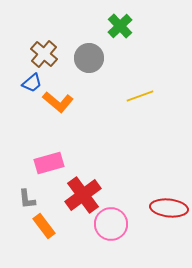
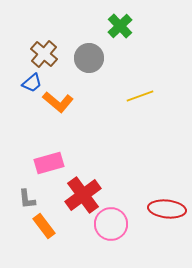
red ellipse: moved 2 px left, 1 px down
